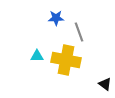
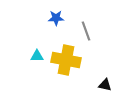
gray line: moved 7 px right, 1 px up
black triangle: moved 1 px down; rotated 24 degrees counterclockwise
